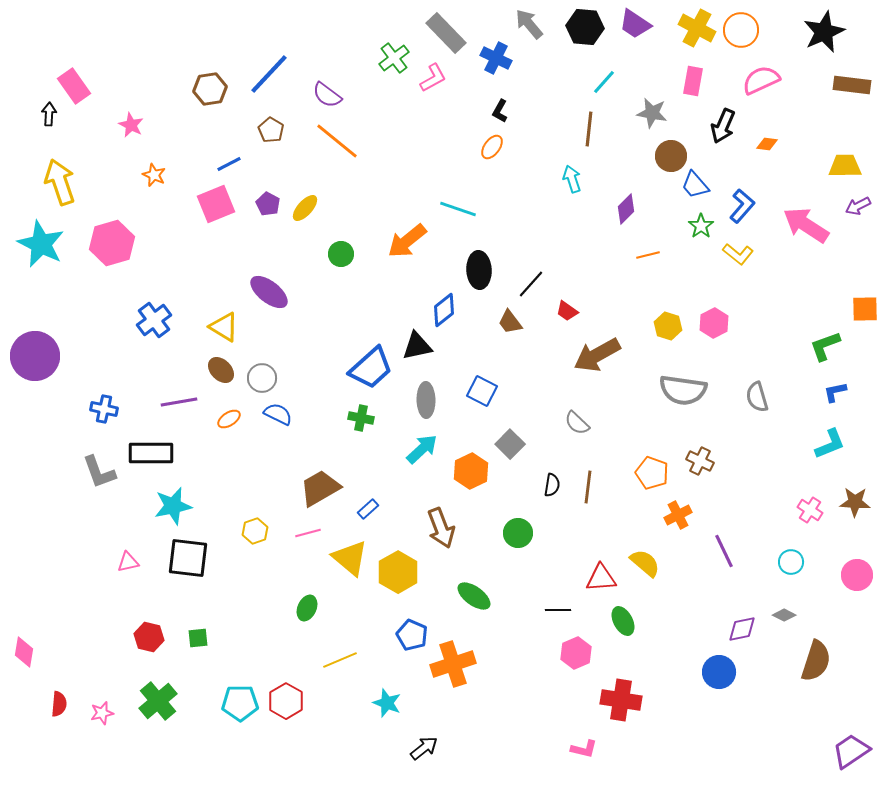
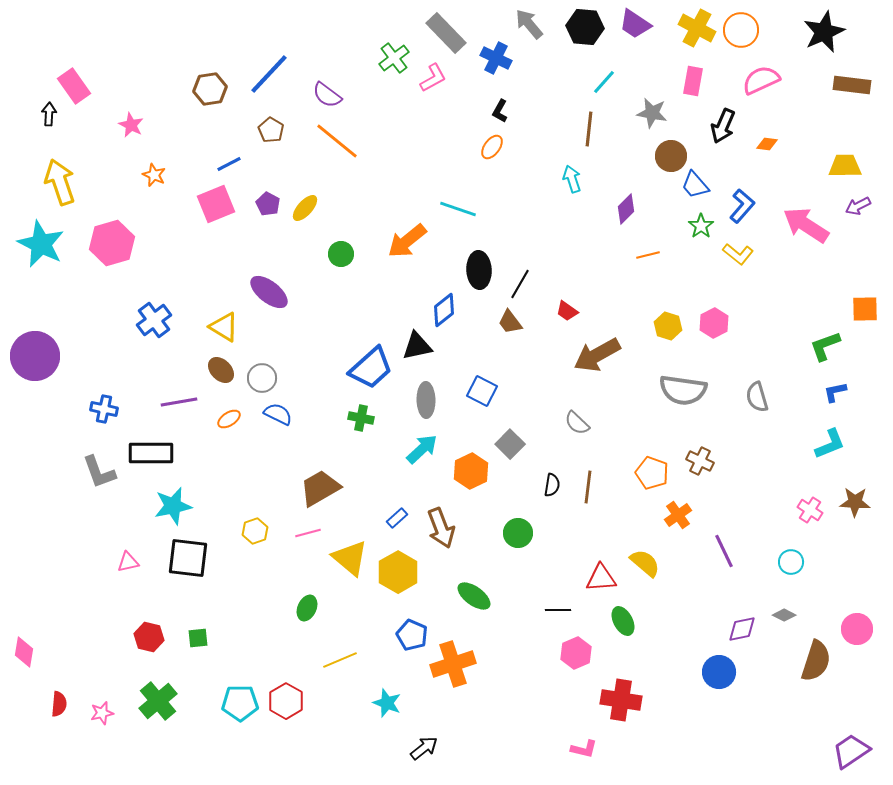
black line at (531, 284): moved 11 px left; rotated 12 degrees counterclockwise
blue rectangle at (368, 509): moved 29 px right, 9 px down
orange cross at (678, 515): rotated 8 degrees counterclockwise
pink circle at (857, 575): moved 54 px down
